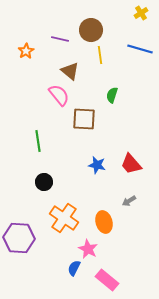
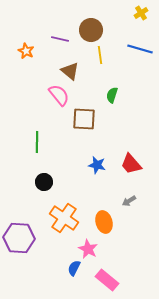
orange star: rotated 14 degrees counterclockwise
green line: moved 1 px left, 1 px down; rotated 10 degrees clockwise
